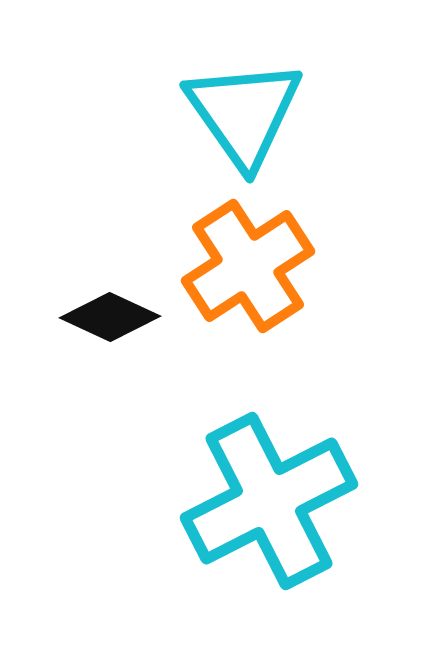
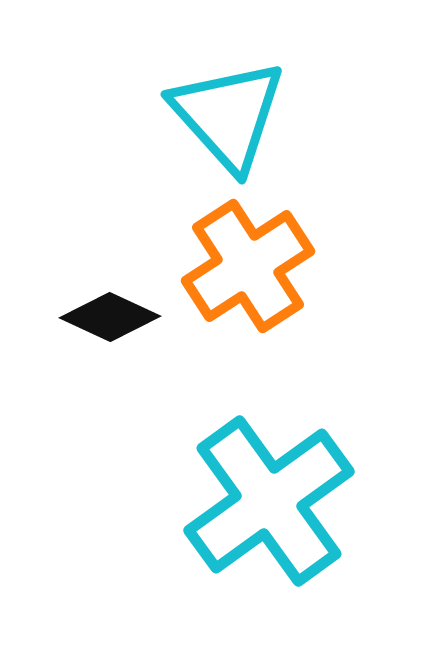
cyan triangle: moved 16 px left, 2 px down; rotated 7 degrees counterclockwise
cyan cross: rotated 9 degrees counterclockwise
